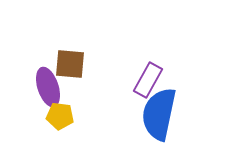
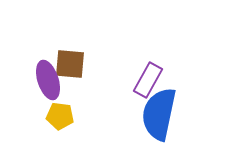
purple ellipse: moved 7 px up
